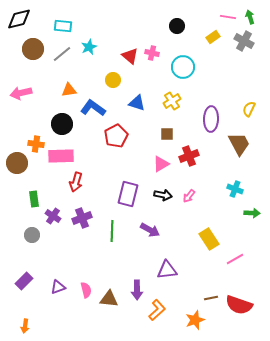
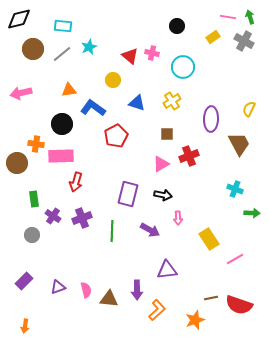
pink arrow at (189, 196): moved 11 px left, 22 px down; rotated 40 degrees counterclockwise
